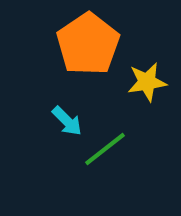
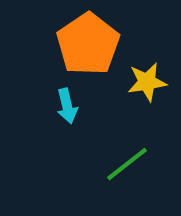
cyan arrow: moved 15 px up; rotated 32 degrees clockwise
green line: moved 22 px right, 15 px down
